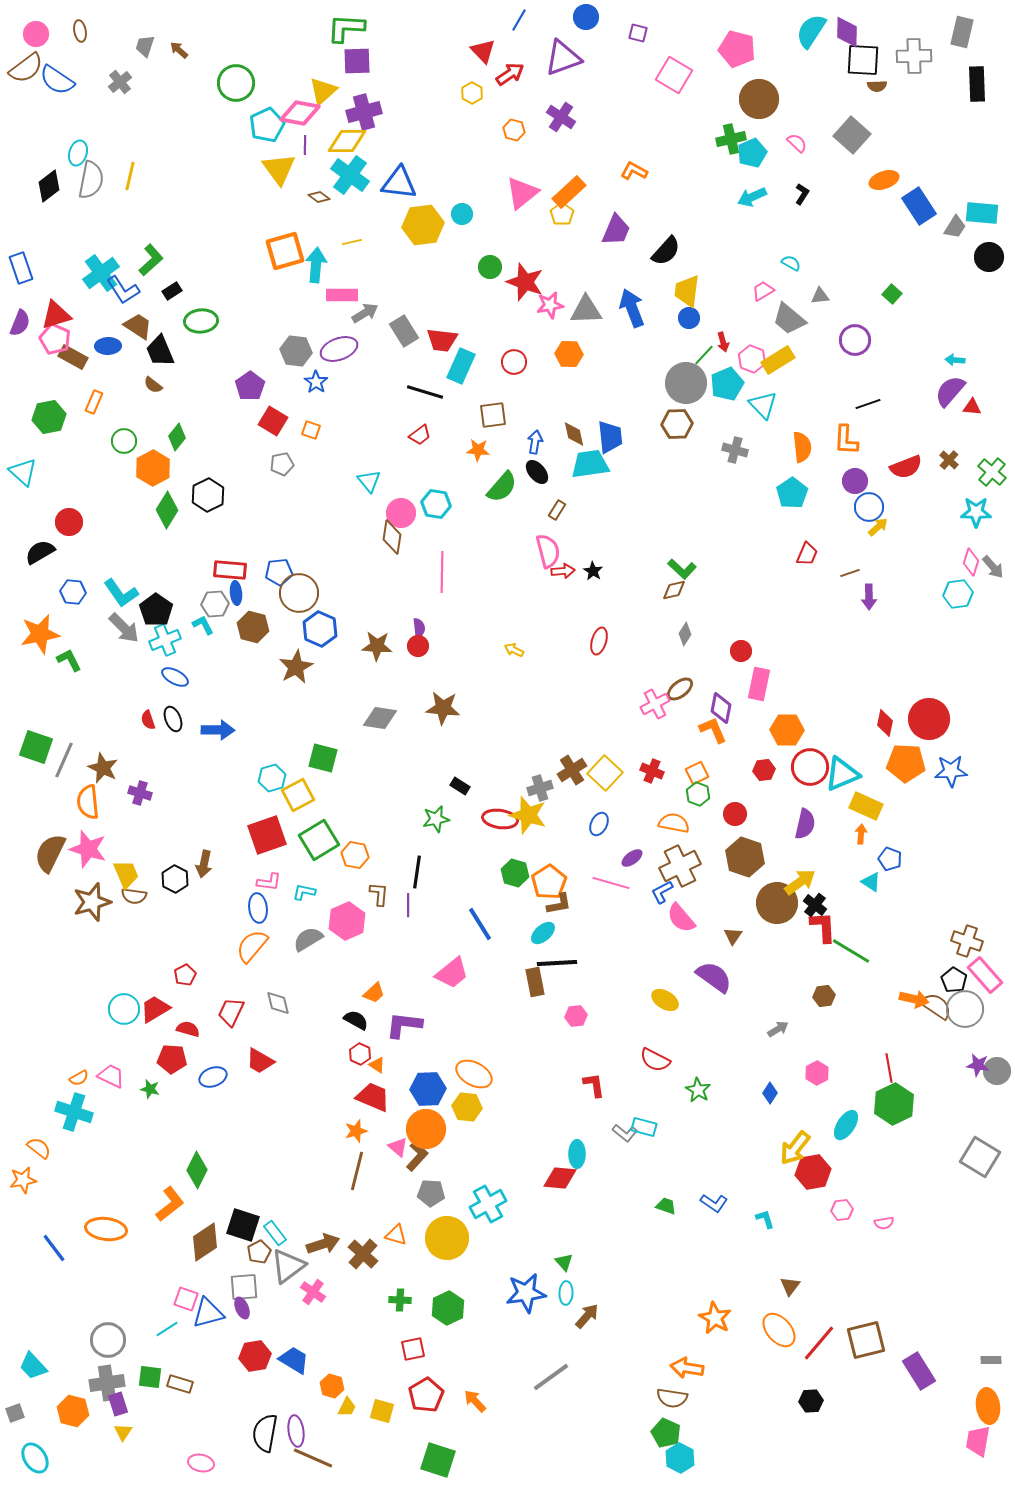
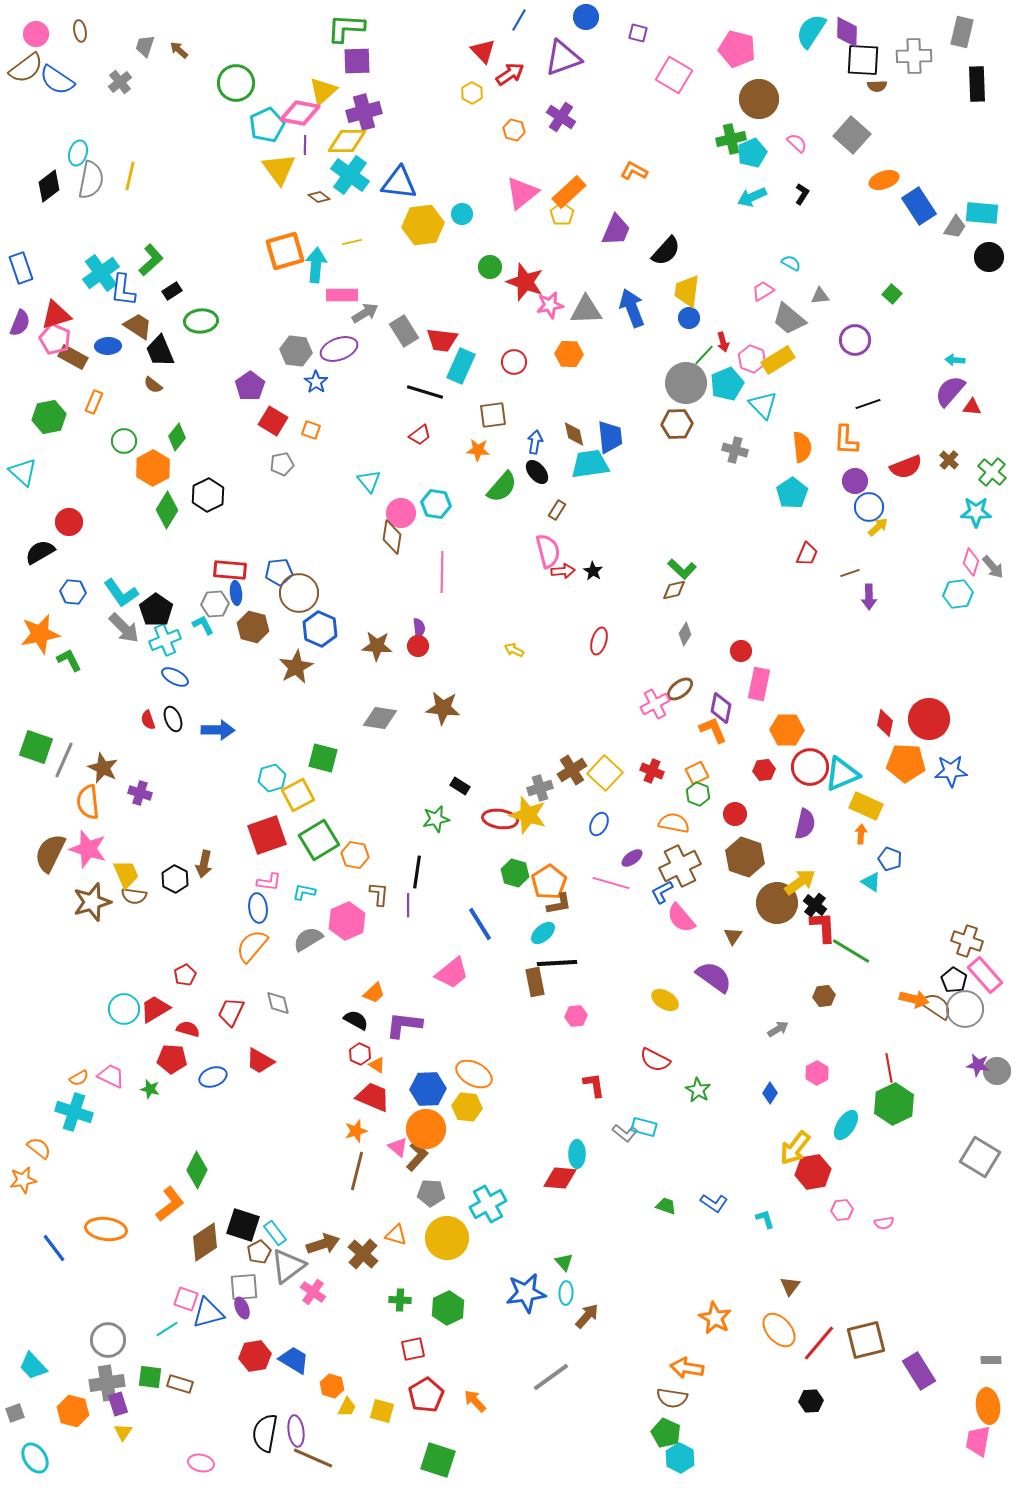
blue L-shape at (123, 290): rotated 40 degrees clockwise
